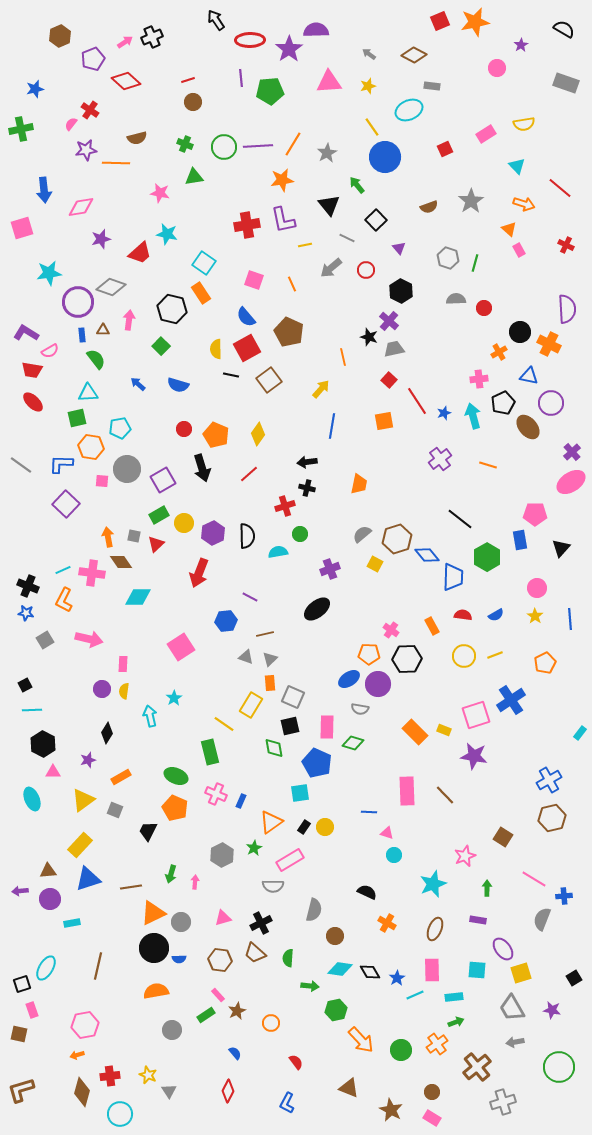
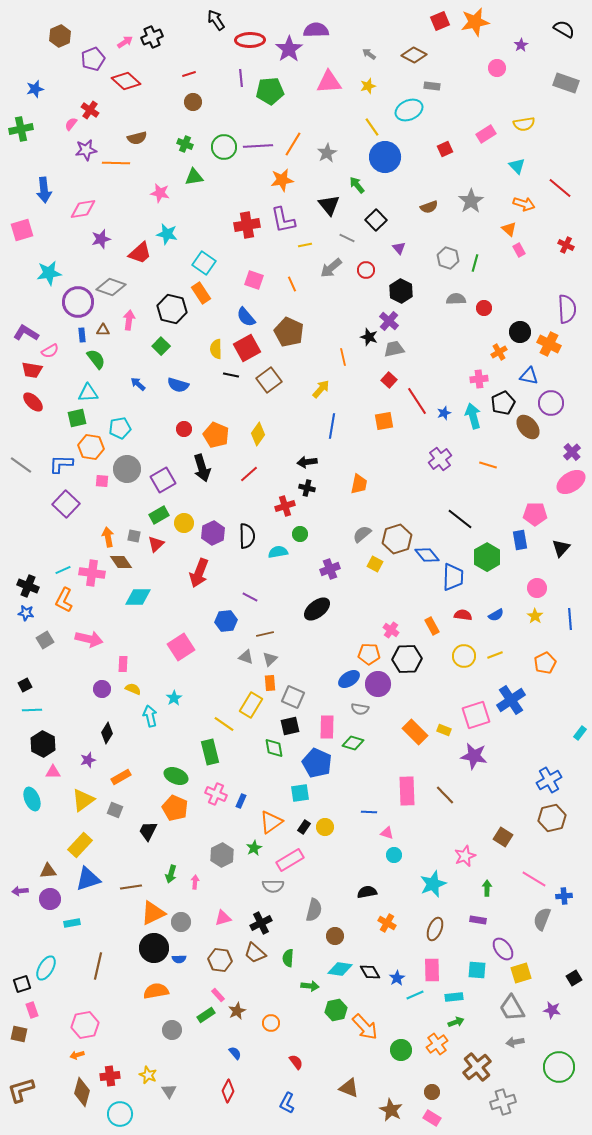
red line at (188, 80): moved 1 px right, 6 px up
pink diamond at (81, 207): moved 2 px right, 2 px down
pink square at (22, 228): moved 2 px down
yellow semicircle at (124, 691): moved 9 px right, 2 px up; rotated 105 degrees clockwise
black semicircle at (367, 892): rotated 36 degrees counterclockwise
orange arrow at (361, 1040): moved 4 px right, 13 px up
